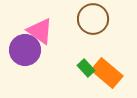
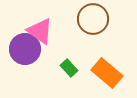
purple circle: moved 1 px up
green rectangle: moved 17 px left
